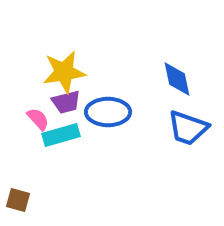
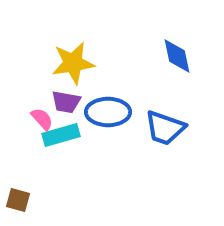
yellow star: moved 9 px right, 9 px up
blue diamond: moved 23 px up
purple trapezoid: rotated 24 degrees clockwise
pink semicircle: moved 4 px right
blue trapezoid: moved 23 px left
